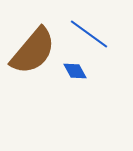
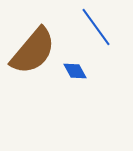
blue line: moved 7 px right, 7 px up; rotated 18 degrees clockwise
